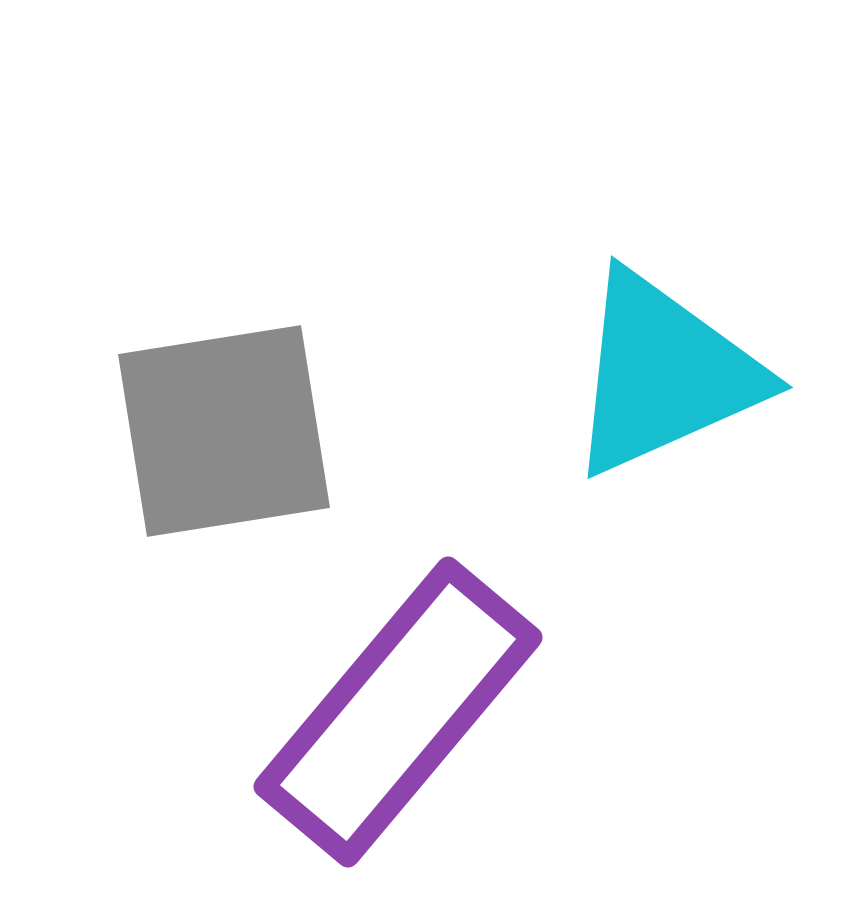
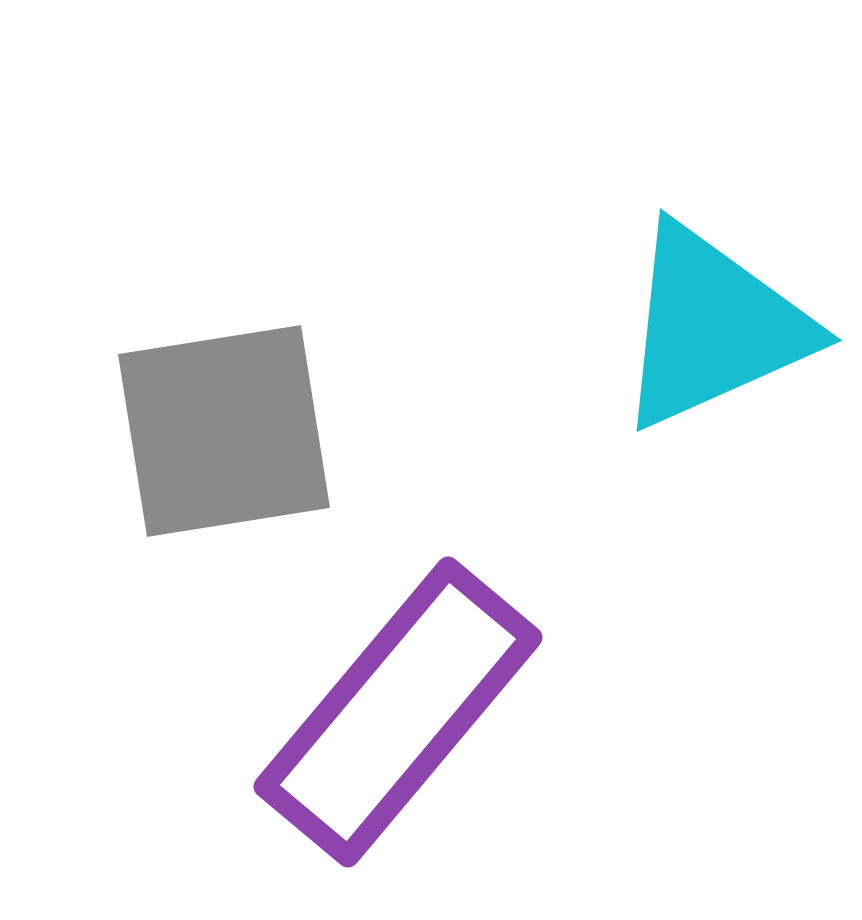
cyan triangle: moved 49 px right, 47 px up
